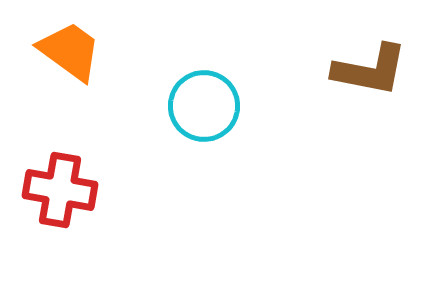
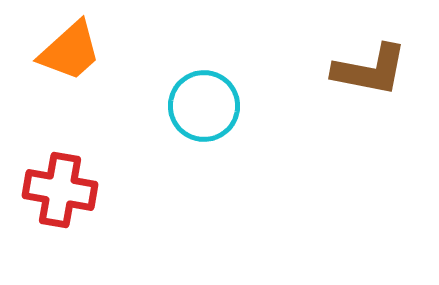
orange trapezoid: rotated 102 degrees clockwise
